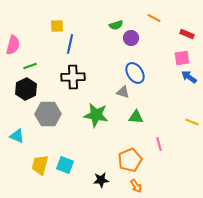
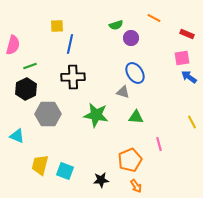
yellow line: rotated 40 degrees clockwise
cyan square: moved 6 px down
